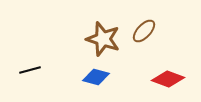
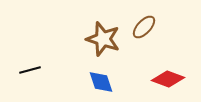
brown ellipse: moved 4 px up
blue diamond: moved 5 px right, 5 px down; rotated 56 degrees clockwise
